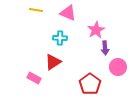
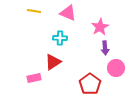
yellow line: moved 2 px left, 1 px down
pink star: moved 4 px right, 3 px up
pink circle: moved 2 px left, 1 px down
pink rectangle: rotated 40 degrees counterclockwise
